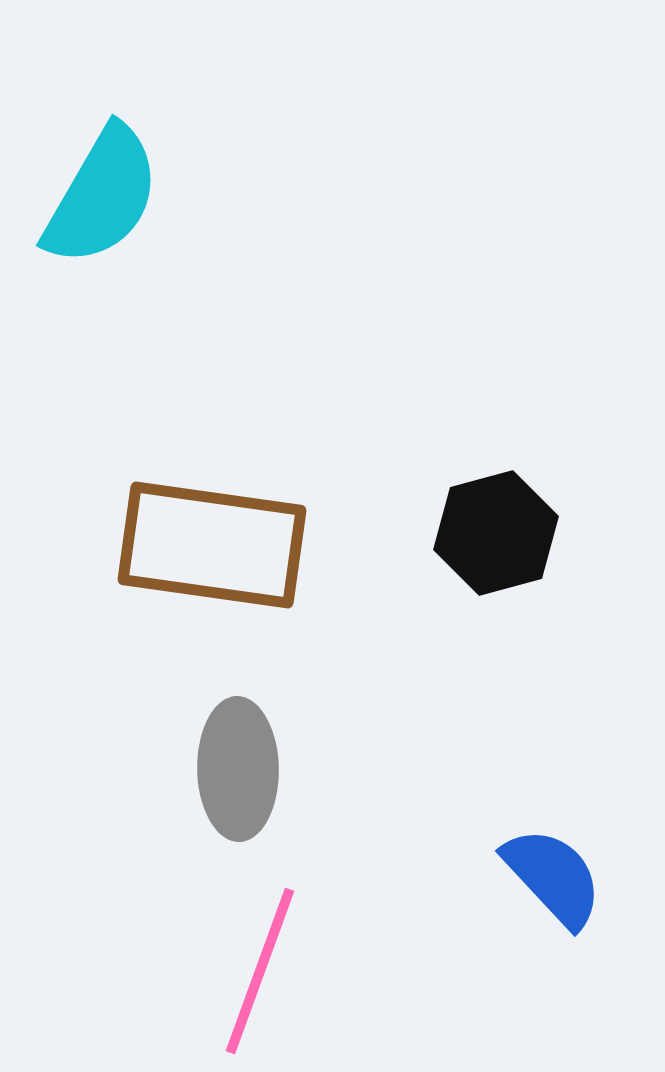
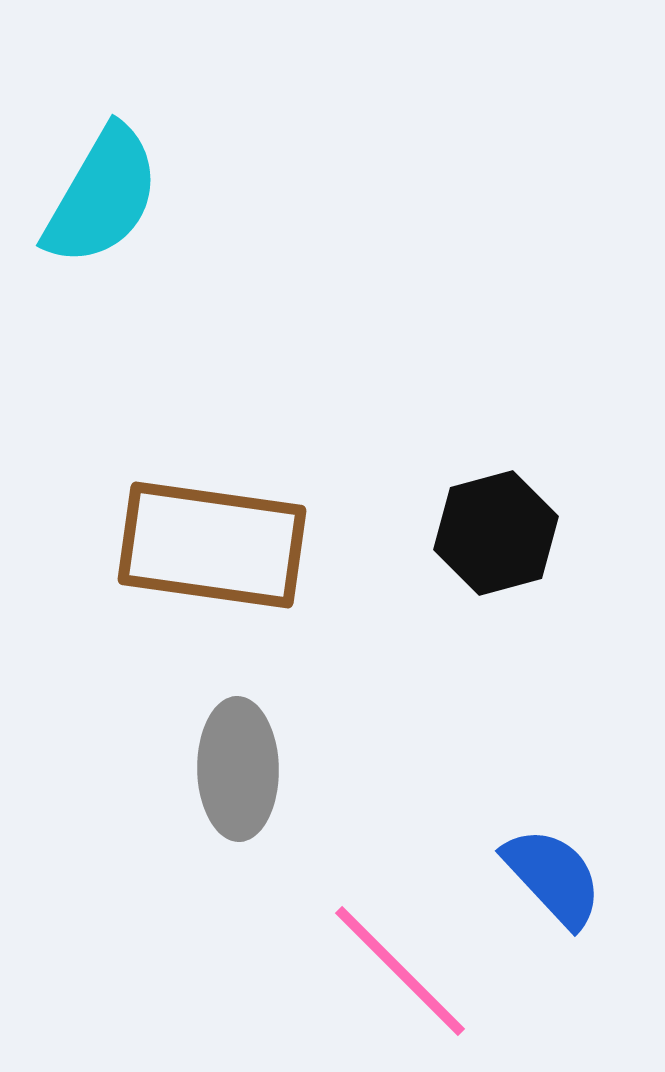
pink line: moved 140 px right; rotated 65 degrees counterclockwise
